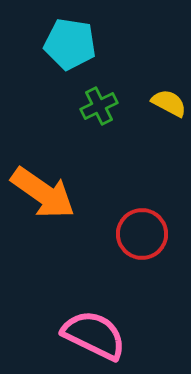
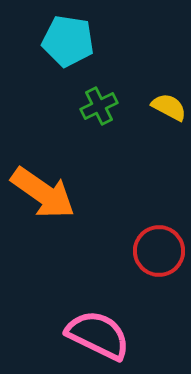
cyan pentagon: moved 2 px left, 3 px up
yellow semicircle: moved 4 px down
red circle: moved 17 px right, 17 px down
pink semicircle: moved 4 px right
